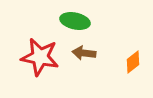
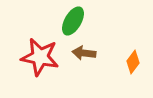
green ellipse: moved 2 px left; rotated 72 degrees counterclockwise
orange diamond: rotated 15 degrees counterclockwise
